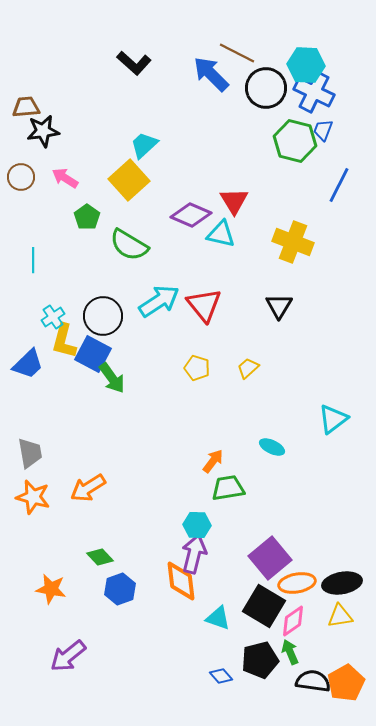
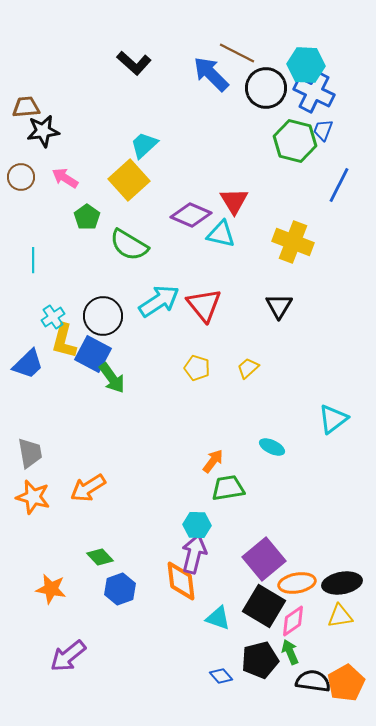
purple square at (270, 558): moved 6 px left, 1 px down
